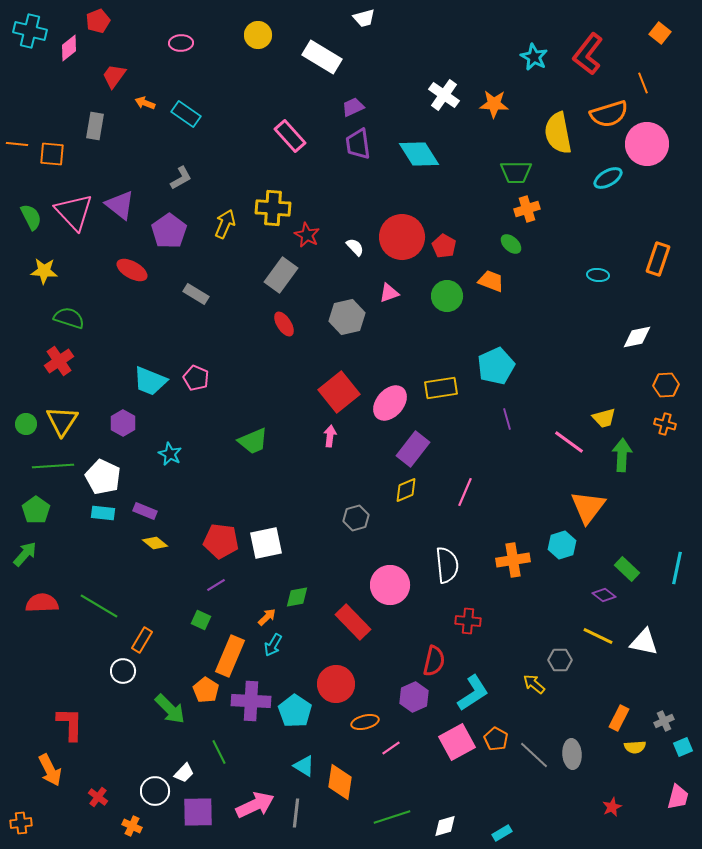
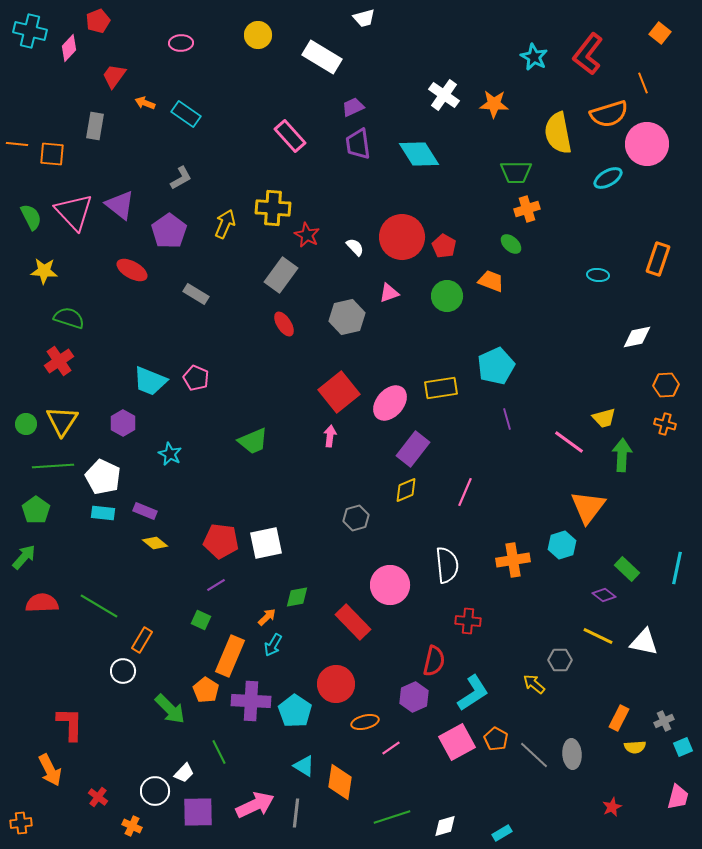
pink diamond at (69, 48): rotated 8 degrees counterclockwise
green arrow at (25, 554): moved 1 px left, 3 px down
